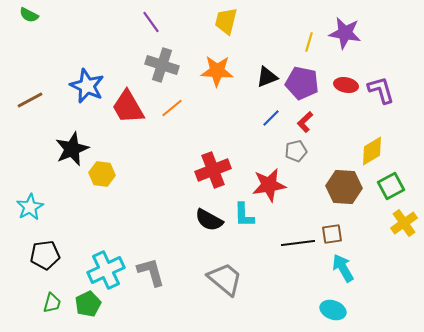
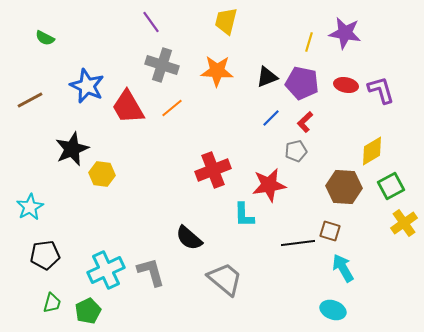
green semicircle: moved 16 px right, 23 px down
black semicircle: moved 20 px left, 18 px down; rotated 12 degrees clockwise
brown square: moved 2 px left, 3 px up; rotated 25 degrees clockwise
green pentagon: moved 7 px down
